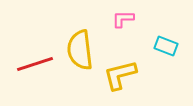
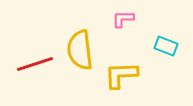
yellow L-shape: moved 1 px right; rotated 12 degrees clockwise
